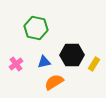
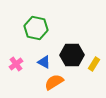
blue triangle: rotated 40 degrees clockwise
